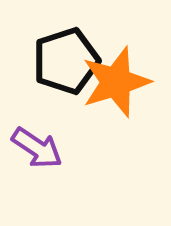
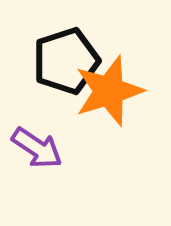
orange star: moved 7 px left, 9 px down
